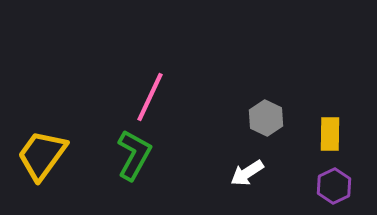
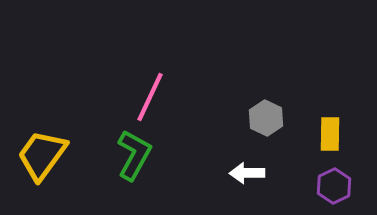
white arrow: rotated 32 degrees clockwise
